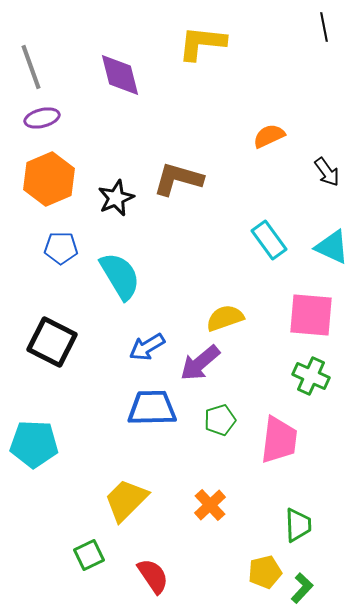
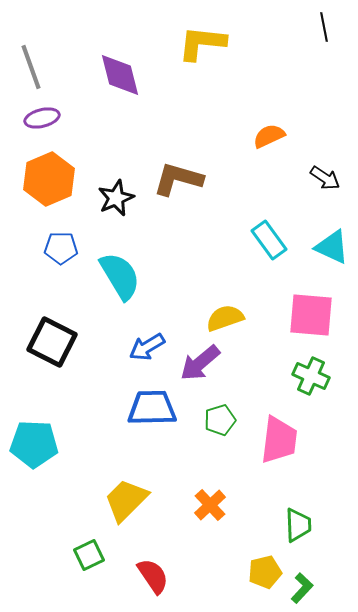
black arrow: moved 2 px left, 6 px down; rotated 20 degrees counterclockwise
